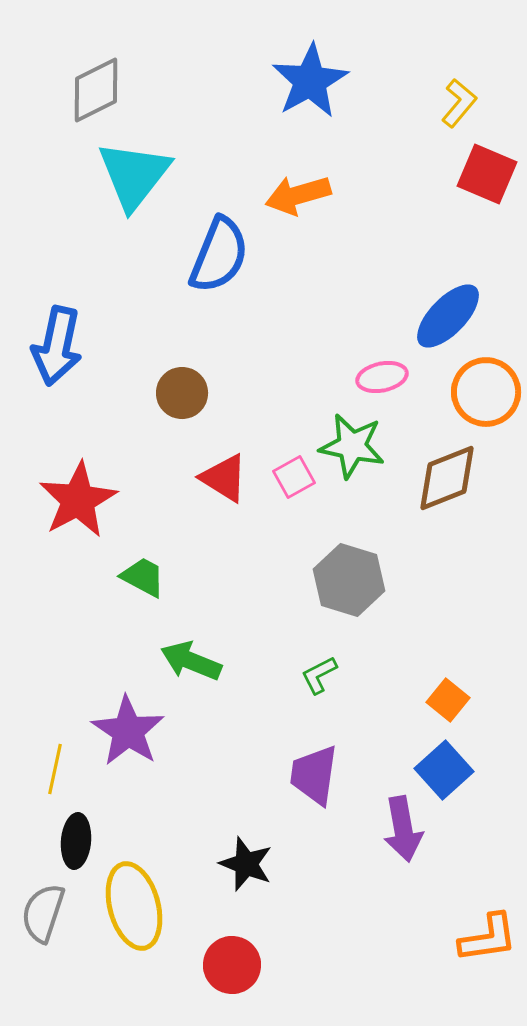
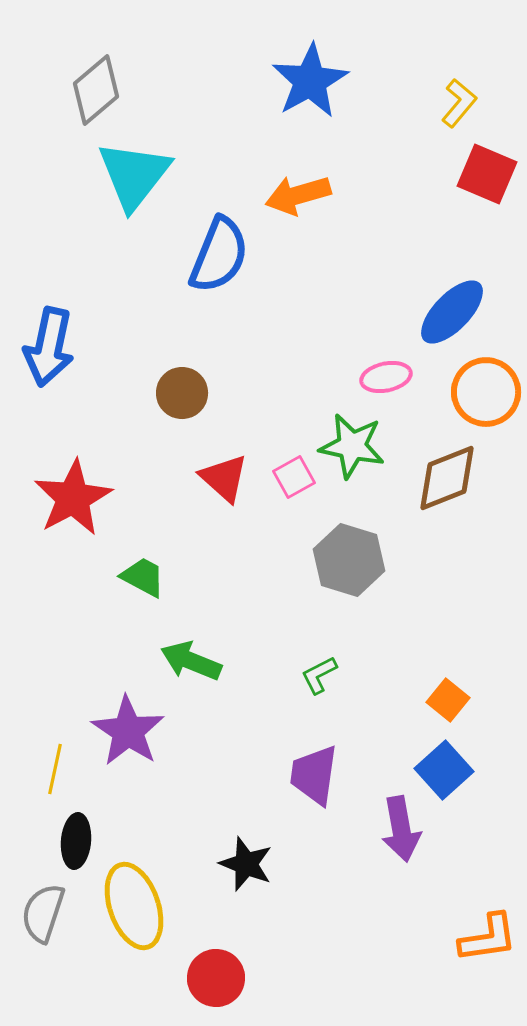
gray diamond: rotated 14 degrees counterclockwise
blue ellipse: moved 4 px right, 4 px up
blue arrow: moved 8 px left, 1 px down
pink ellipse: moved 4 px right
red triangle: rotated 10 degrees clockwise
red star: moved 5 px left, 2 px up
gray hexagon: moved 20 px up
purple arrow: moved 2 px left
yellow ellipse: rotated 4 degrees counterclockwise
red circle: moved 16 px left, 13 px down
